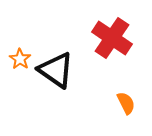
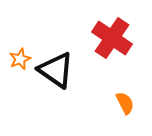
orange star: rotated 15 degrees clockwise
orange semicircle: moved 1 px left
